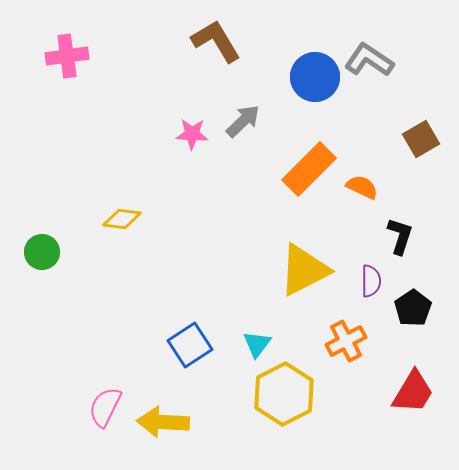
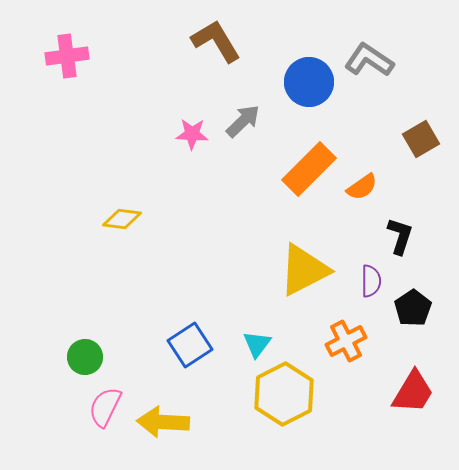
blue circle: moved 6 px left, 5 px down
orange semicircle: rotated 120 degrees clockwise
green circle: moved 43 px right, 105 px down
